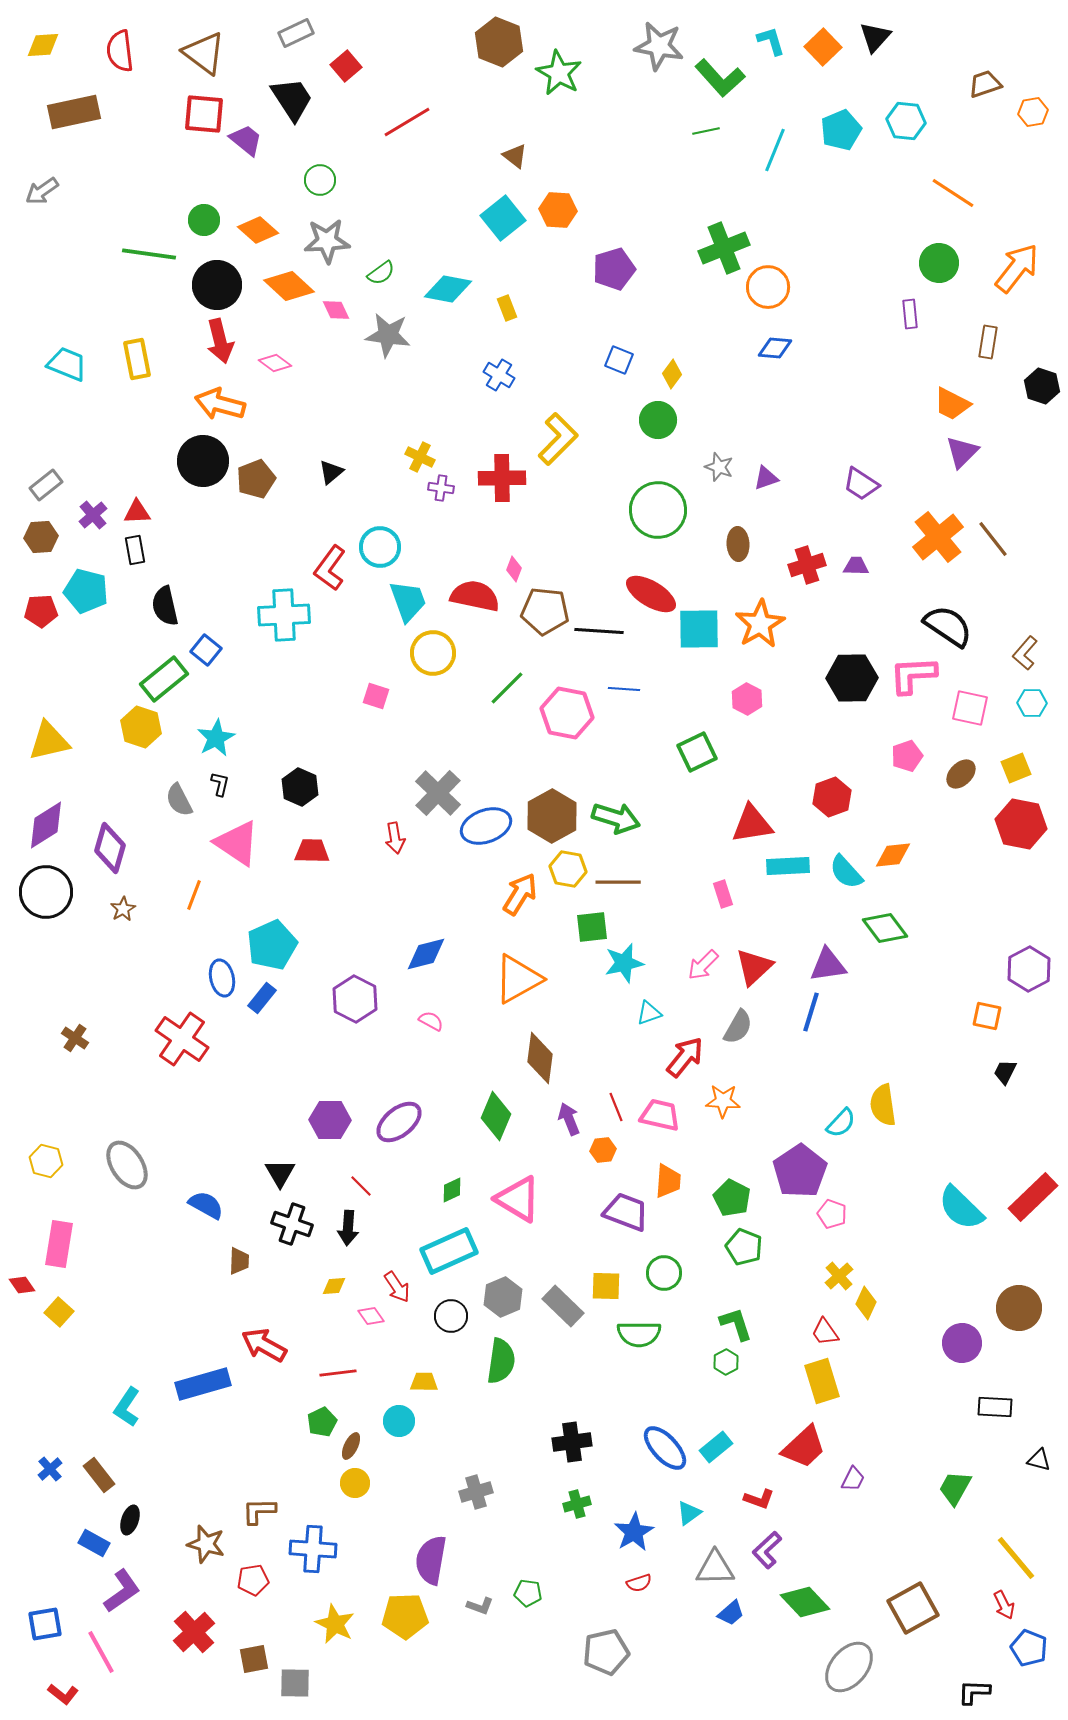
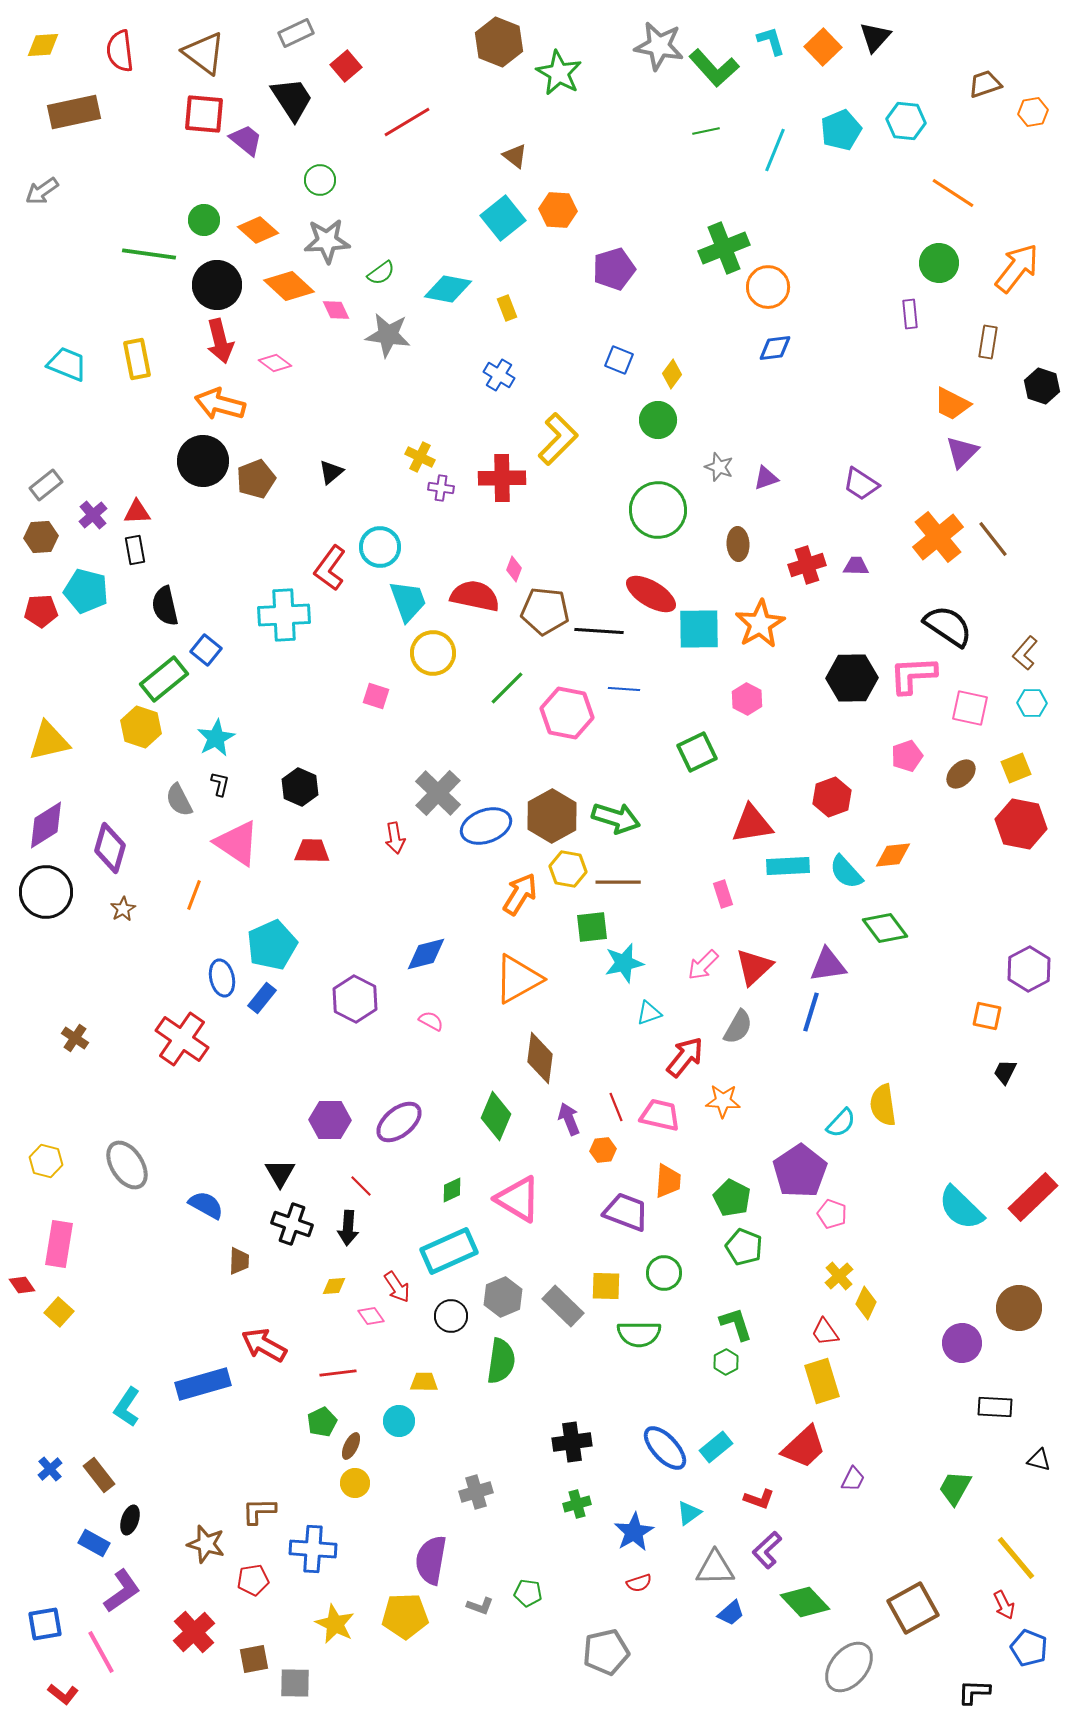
green L-shape at (720, 78): moved 6 px left, 10 px up
blue diamond at (775, 348): rotated 12 degrees counterclockwise
